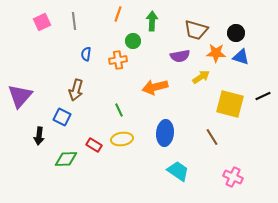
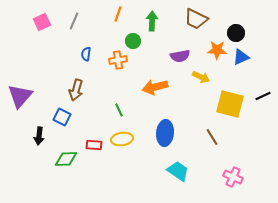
gray line: rotated 30 degrees clockwise
brown trapezoid: moved 11 px up; rotated 10 degrees clockwise
orange star: moved 1 px right, 3 px up
blue triangle: rotated 42 degrees counterclockwise
yellow arrow: rotated 60 degrees clockwise
red rectangle: rotated 28 degrees counterclockwise
